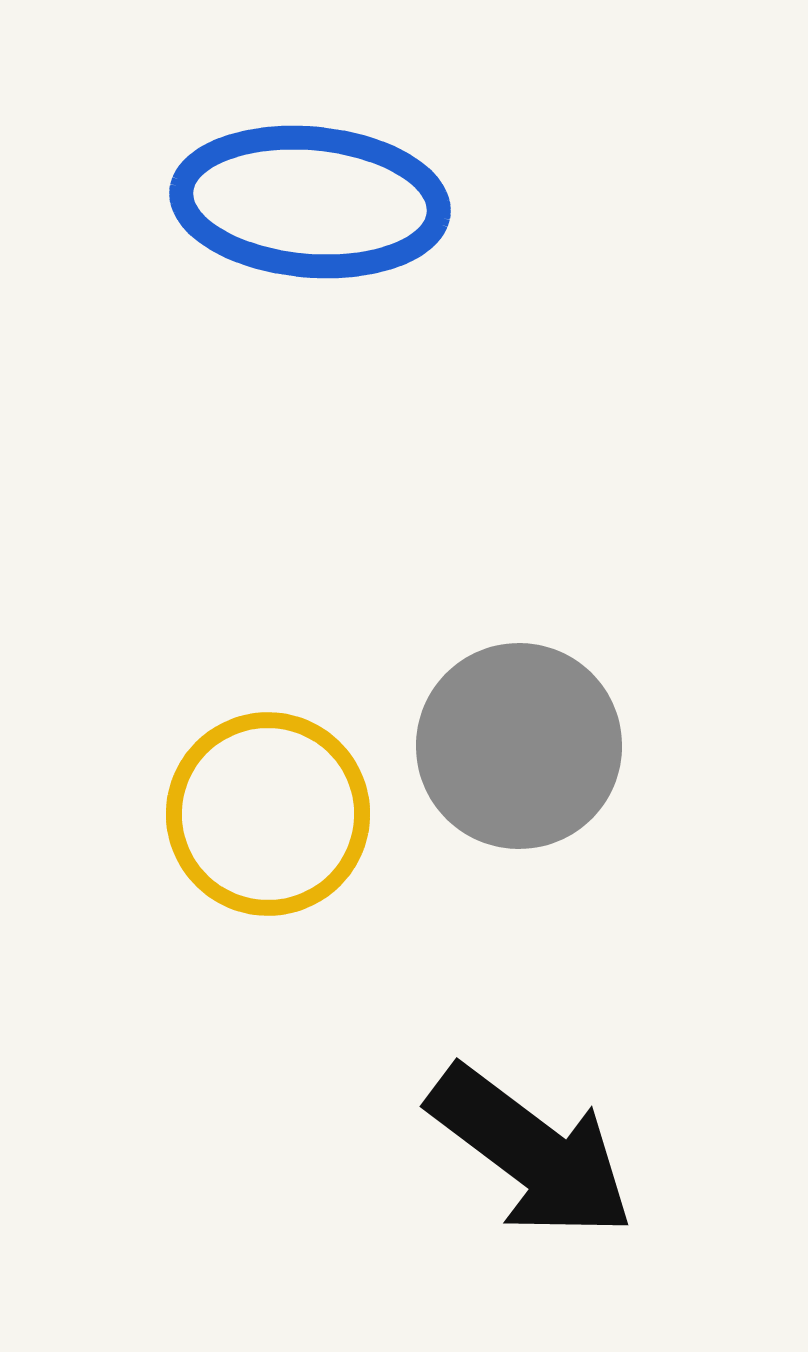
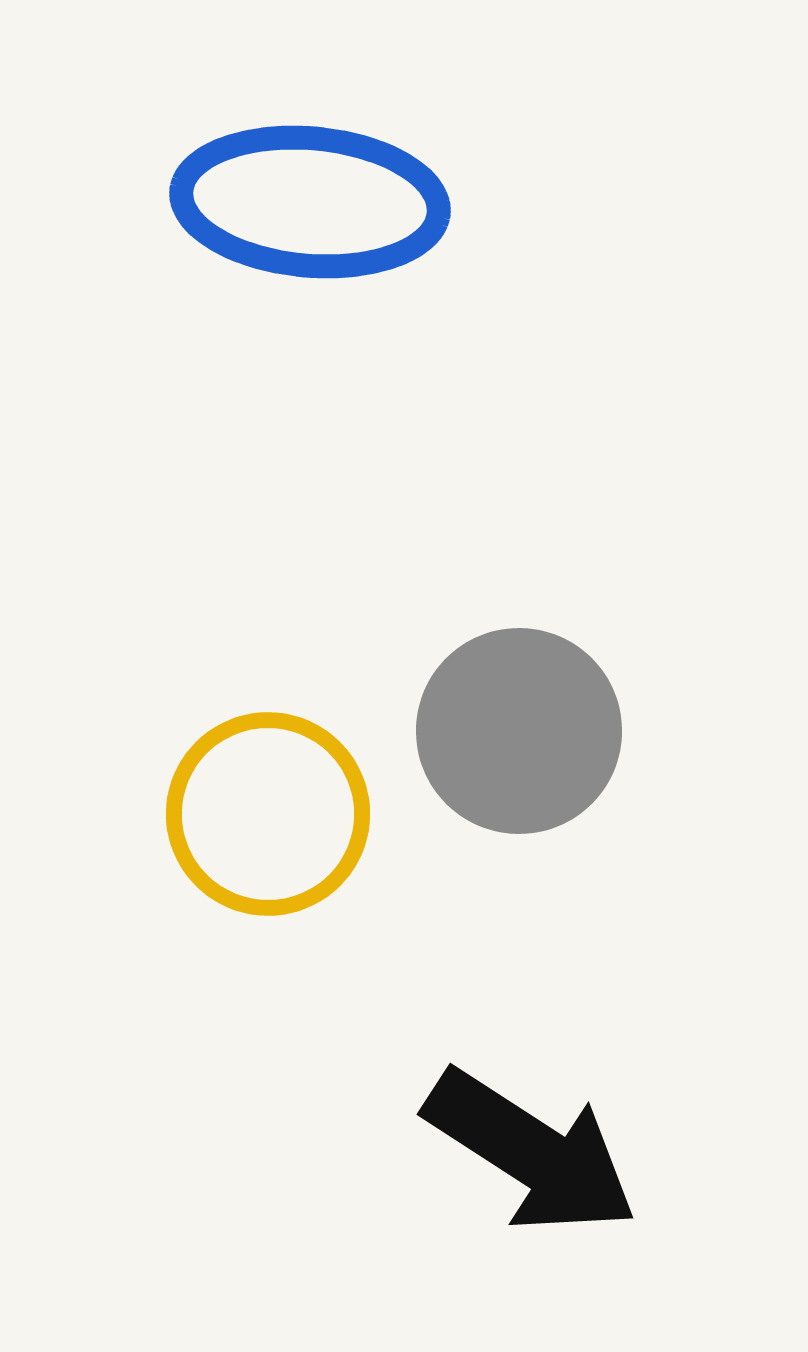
gray circle: moved 15 px up
black arrow: rotated 4 degrees counterclockwise
